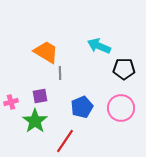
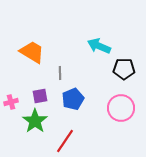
orange trapezoid: moved 14 px left
blue pentagon: moved 9 px left, 8 px up
